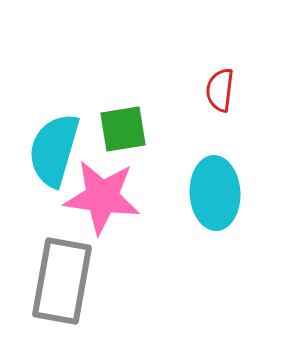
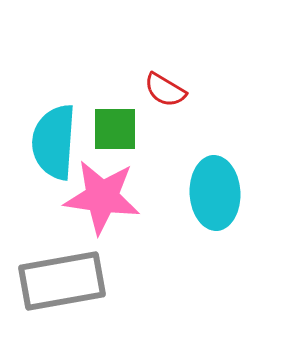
red semicircle: moved 55 px left; rotated 66 degrees counterclockwise
green square: moved 8 px left; rotated 9 degrees clockwise
cyan semicircle: moved 8 px up; rotated 12 degrees counterclockwise
gray rectangle: rotated 70 degrees clockwise
